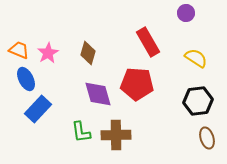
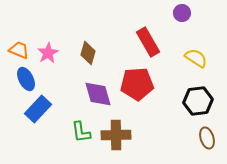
purple circle: moved 4 px left
red pentagon: rotated 8 degrees counterclockwise
